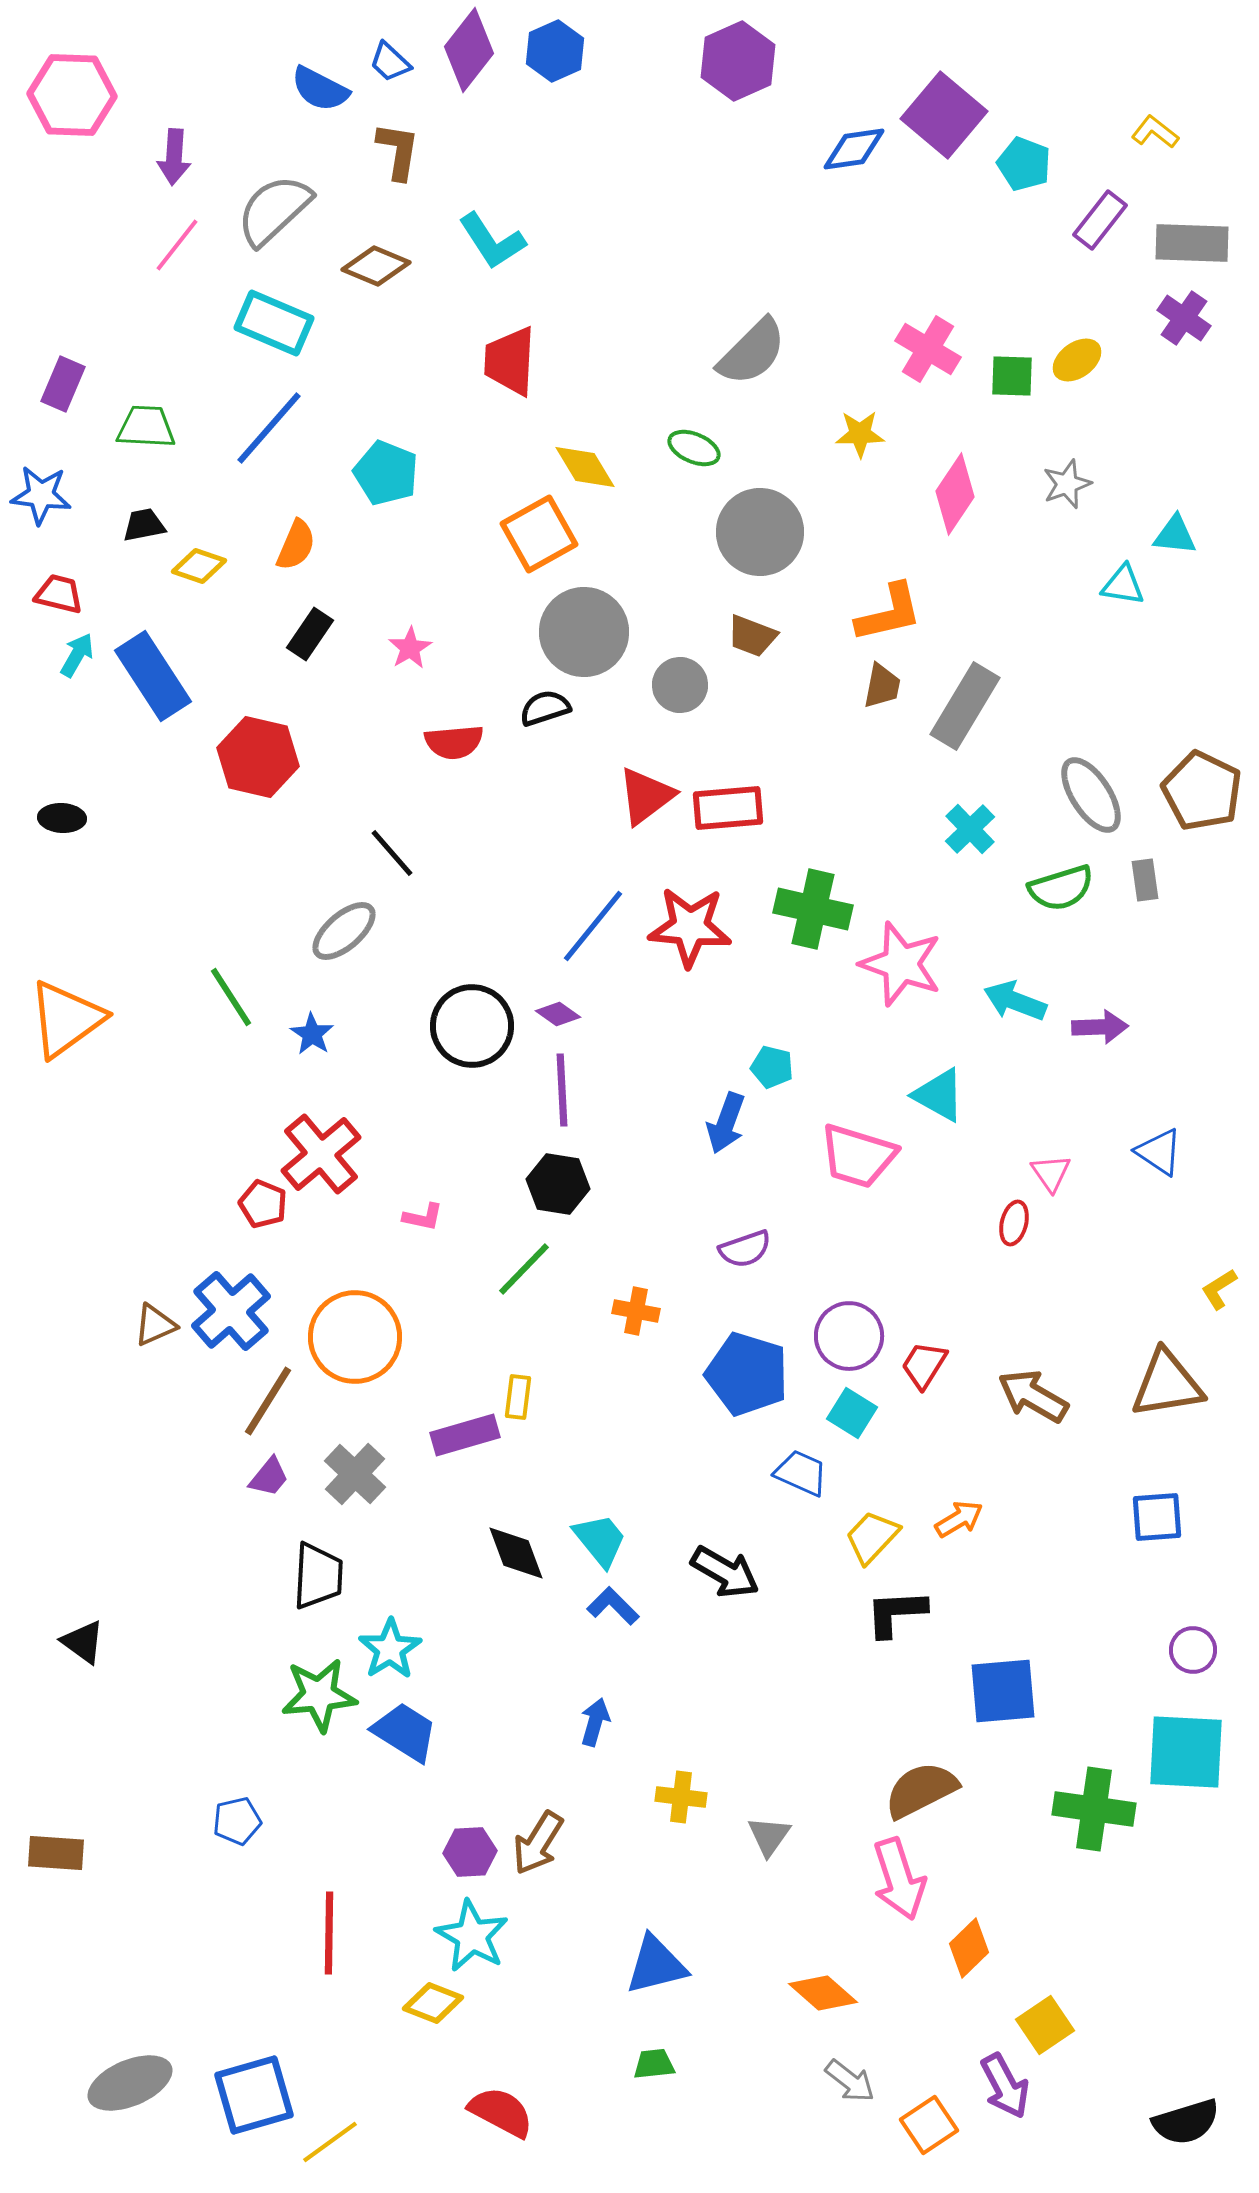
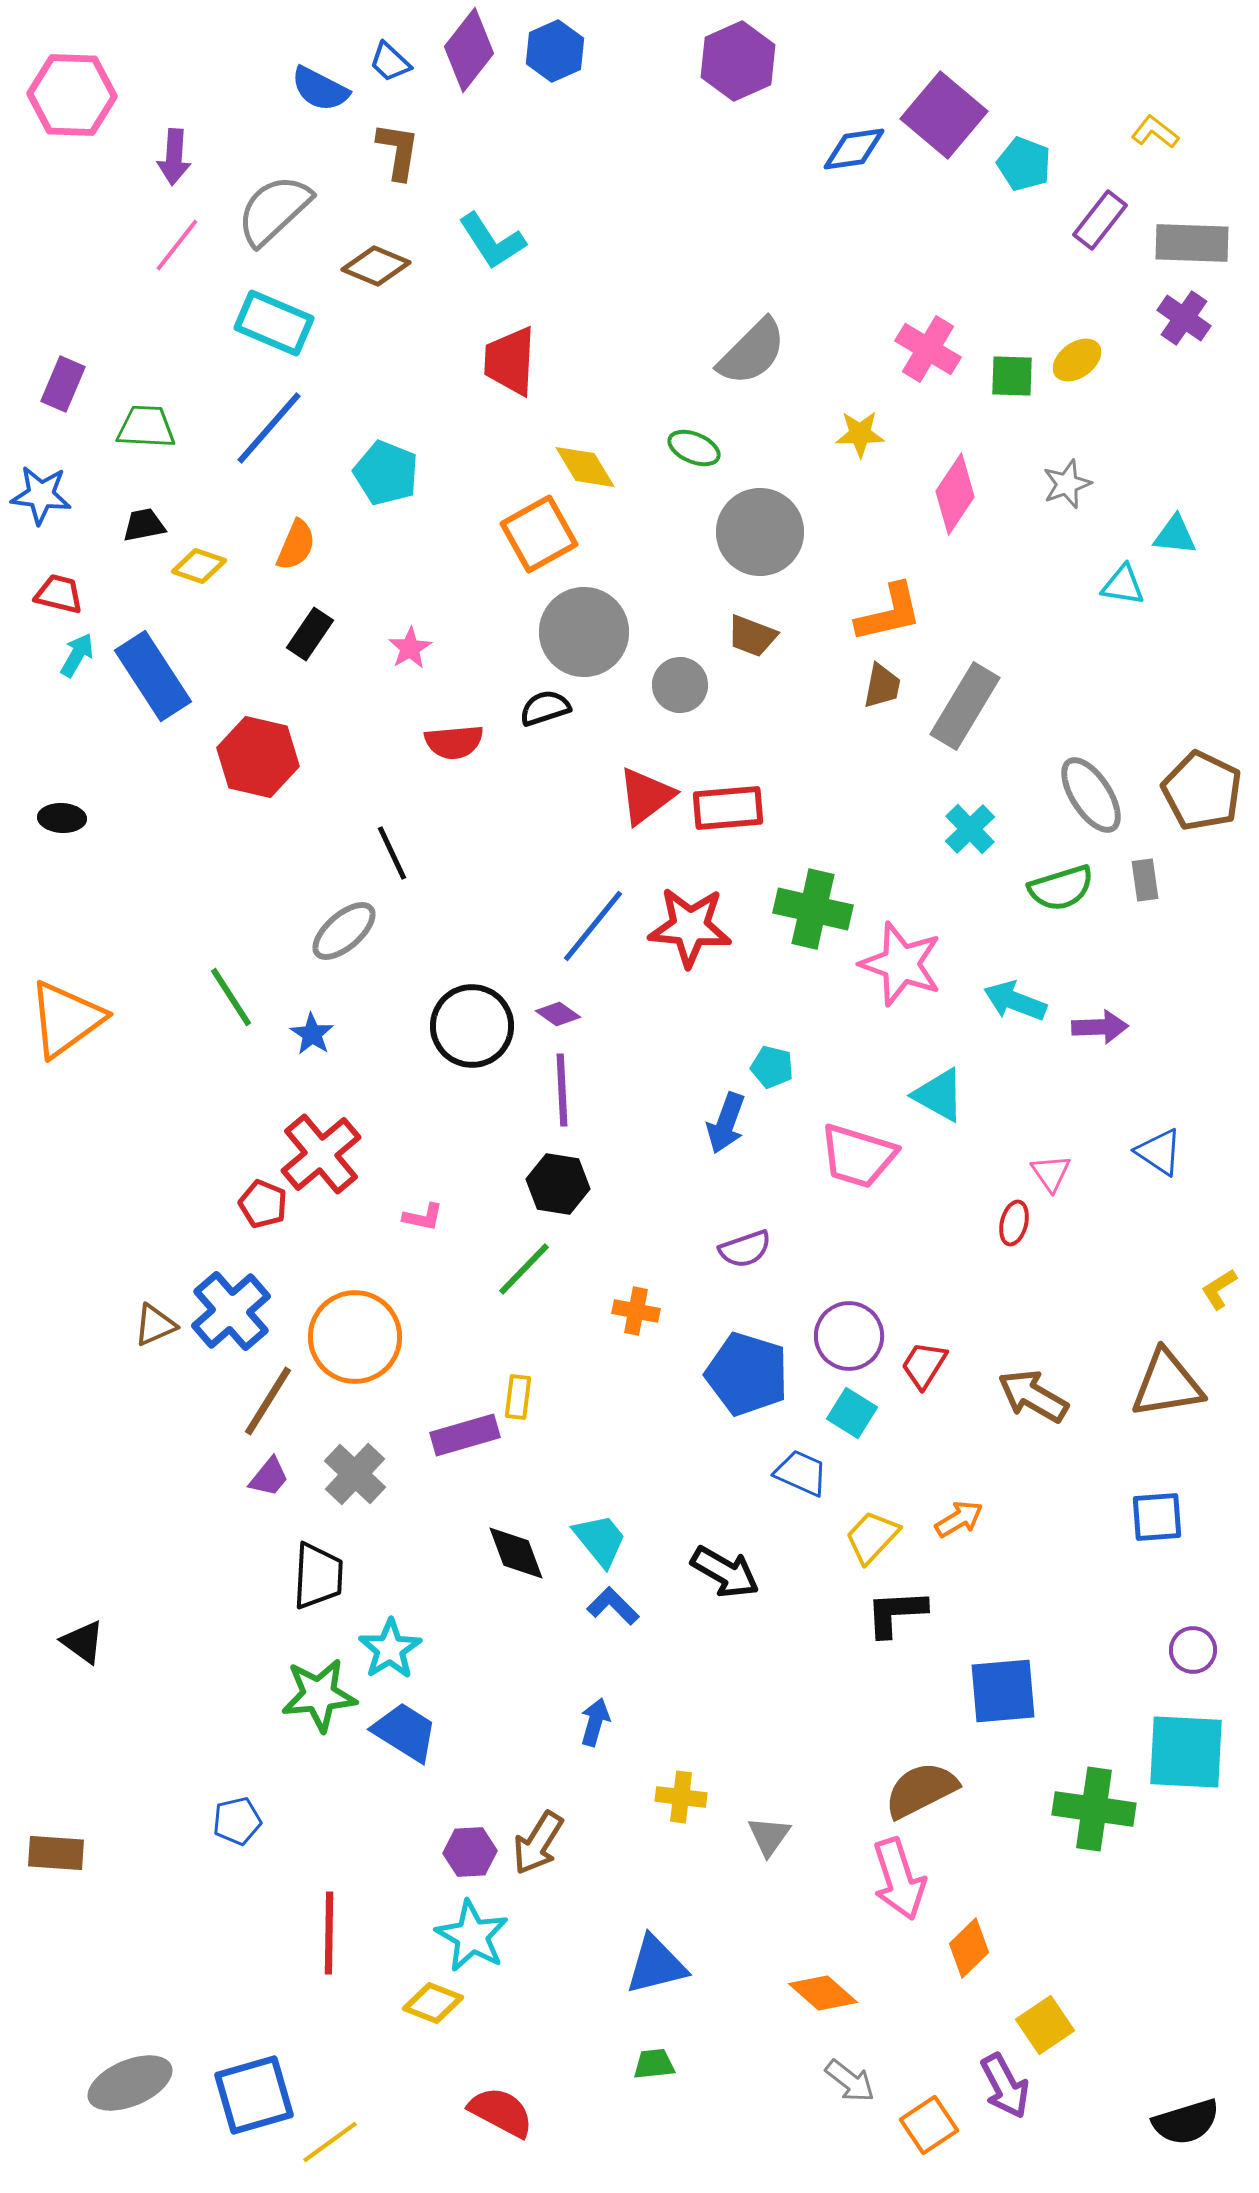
black line at (392, 853): rotated 16 degrees clockwise
